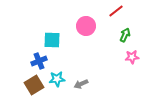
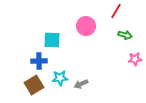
red line: rotated 21 degrees counterclockwise
green arrow: rotated 80 degrees clockwise
pink star: moved 3 px right, 2 px down
blue cross: rotated 21 degrees clockwise
cyan star: moved 3 px right, 1 px up
